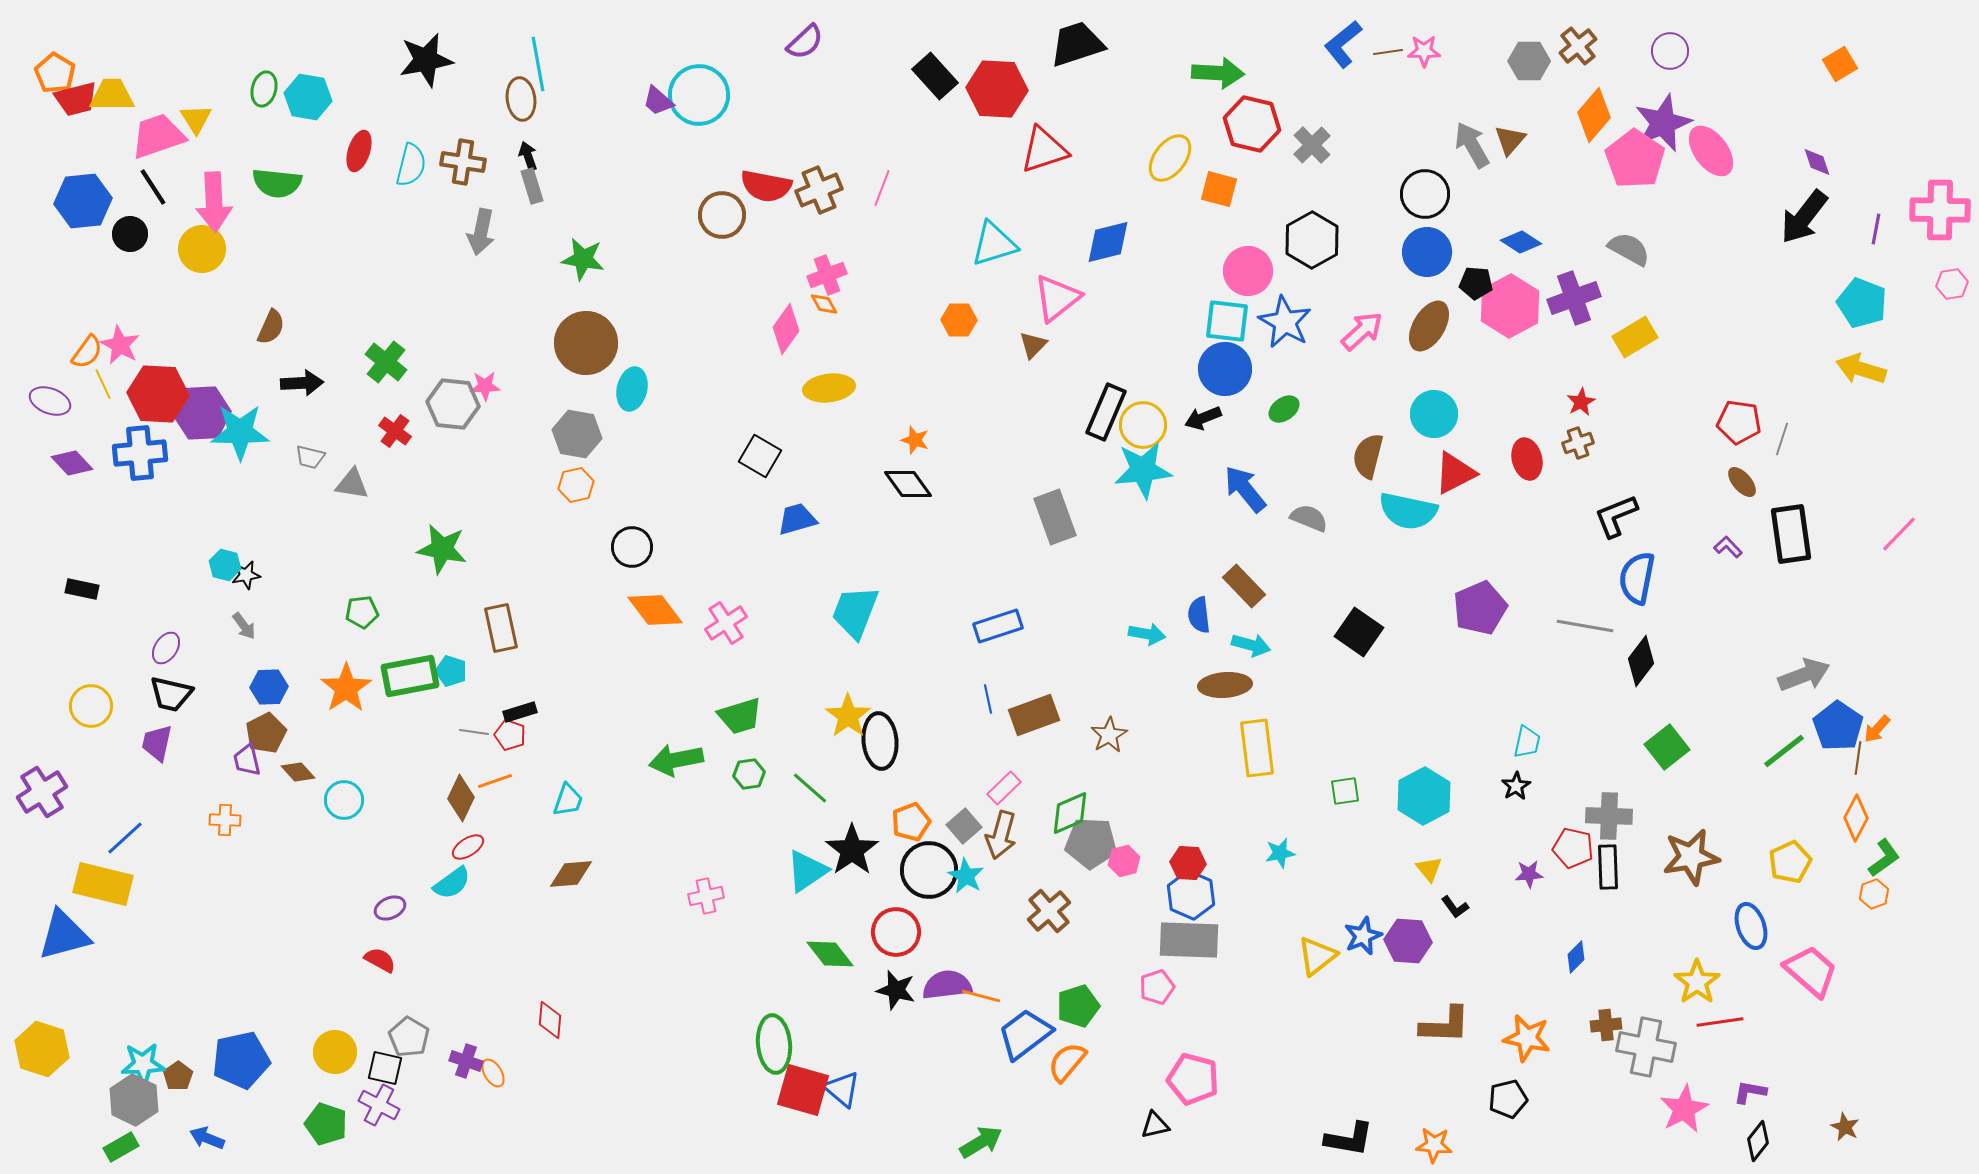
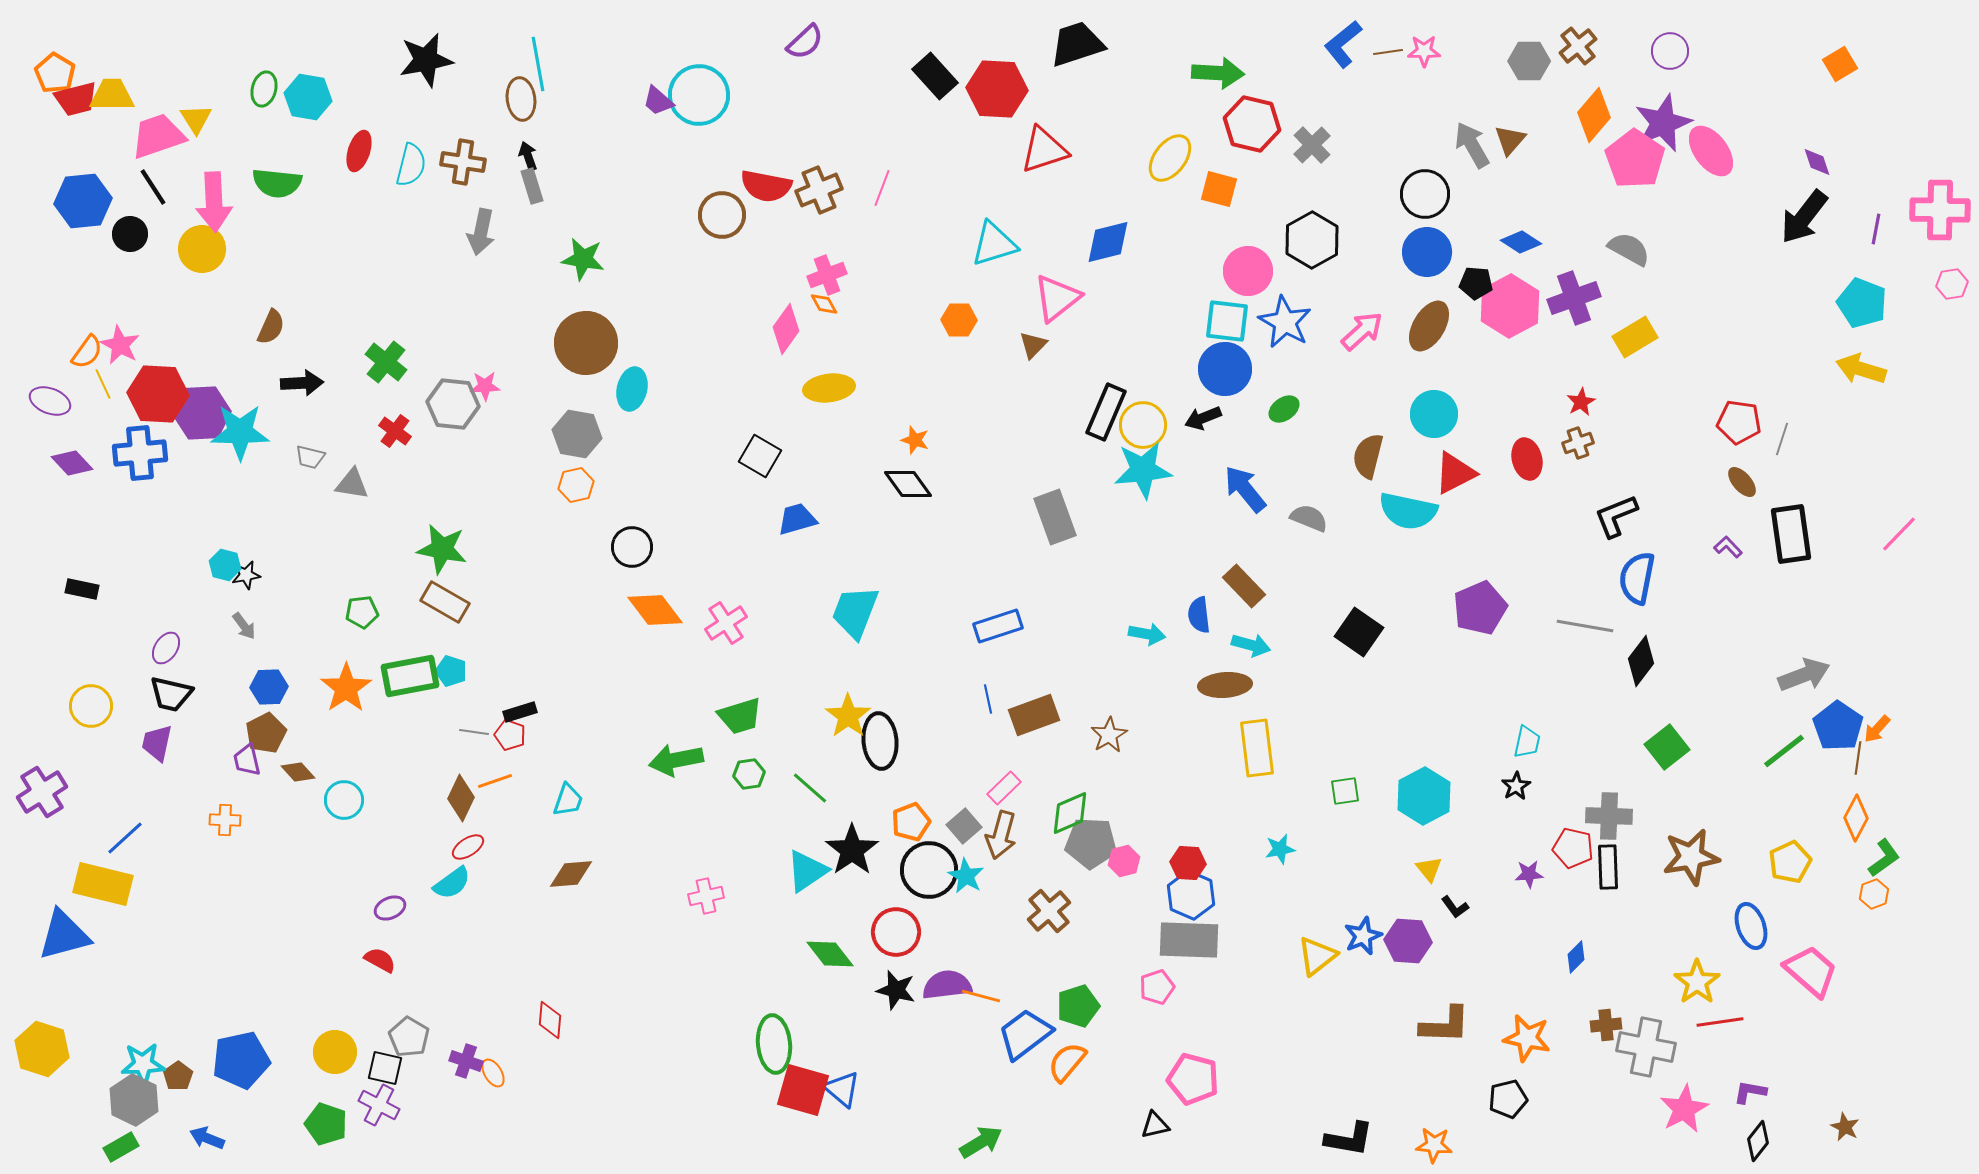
brown rectangle at (501, 628): moved 56 px left, 26 px up; rotated 48 degrees counterclockwise
cyan star at (1280, 853): moved 4 px up
